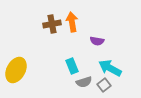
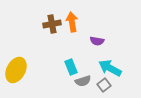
cyan rectangle: moved 1 px left, 1 px down
gray semicircle: moved 1 px left, 1 px up
